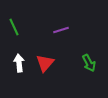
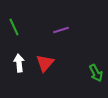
green arrow: moved 7 px right, 10 px down
